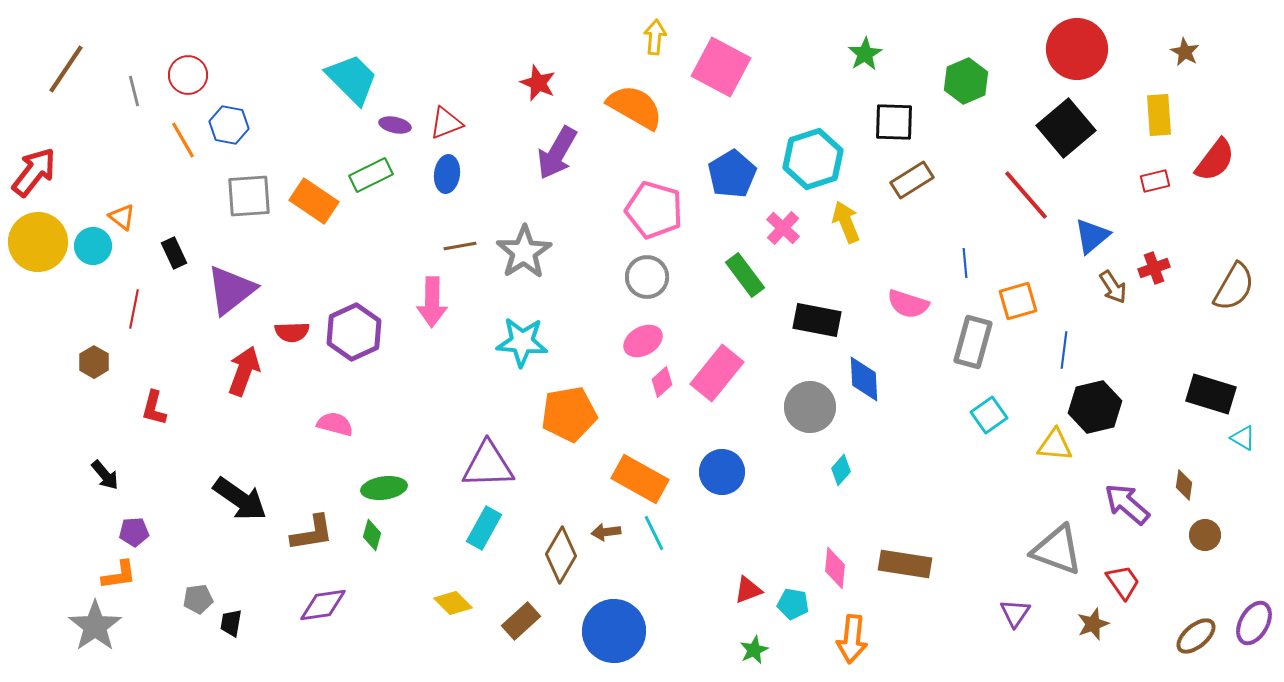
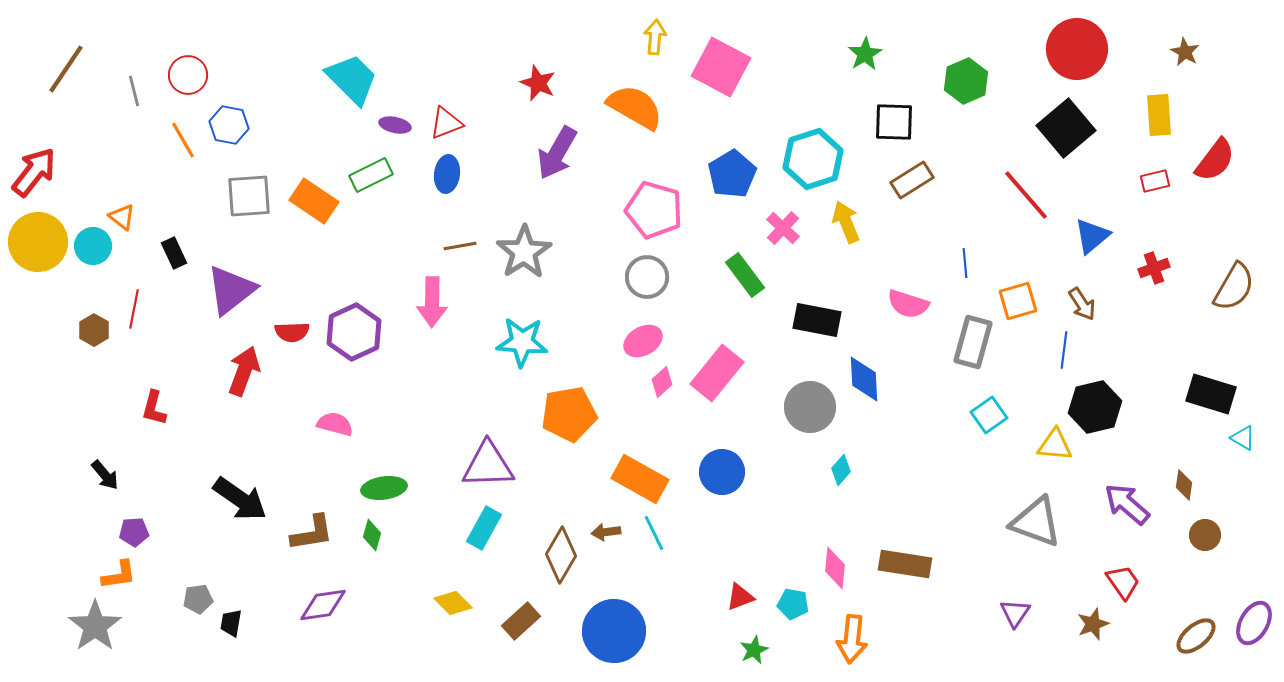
brown arrow at (1113, 287): moved 31 px left, 17 px down
brown hexagon at (94, 362): moved 32 px up
gray triangle at (1057, 550): moved 21 px left, 28 px up
red triangle at (748, 590): moved 8 px left, 7 px down
